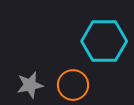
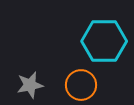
orange circle: moved 8 px right
